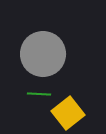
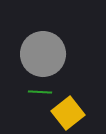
green line: moved 1 px right, 2 px up
